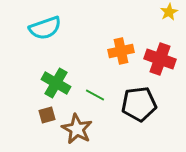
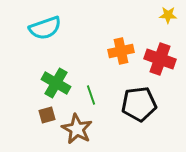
yellow star: moved 1 px left, 3 px down; rotated 30 degrees clockwise
green line: moved 4 px left; rotated 42 degrees clockwise
